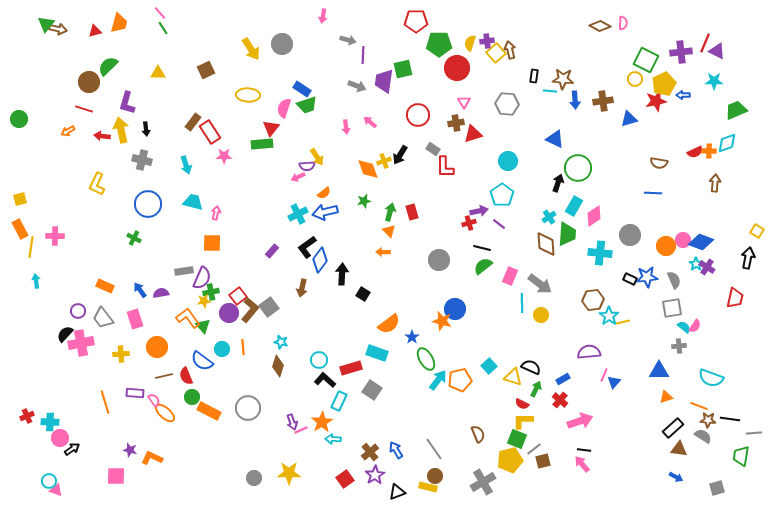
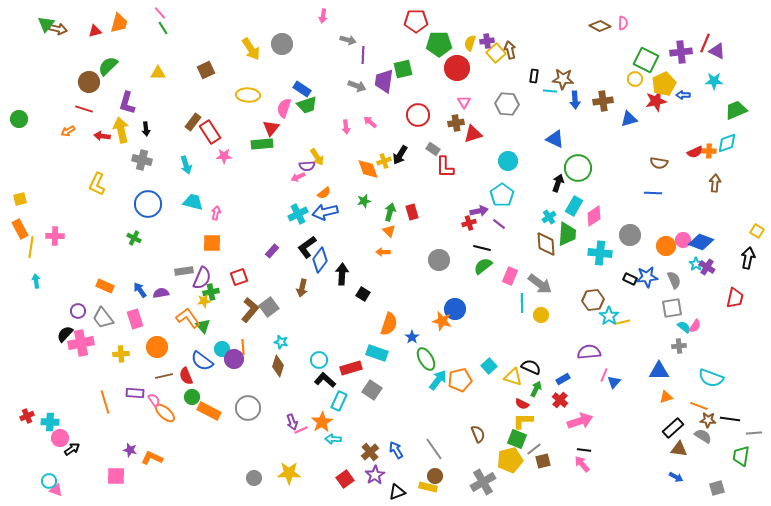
red square at (238, 296): moved 1 px right, 19 px up; rotated 18 degrees clockwise
purple circle at (229, 313): moved 5 px right, 46 px down
orange semicircle at (389, 324): rotated 35 degrees counterclockwise
